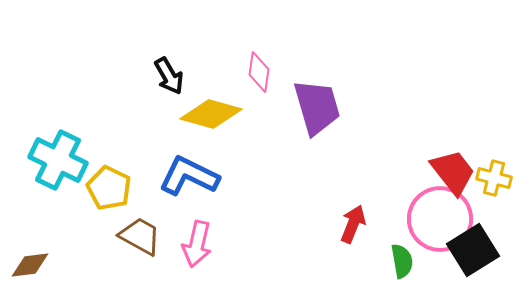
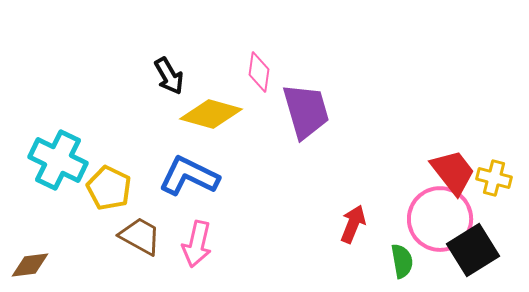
purple trapezoid: moved 11 px left, 4 px down
